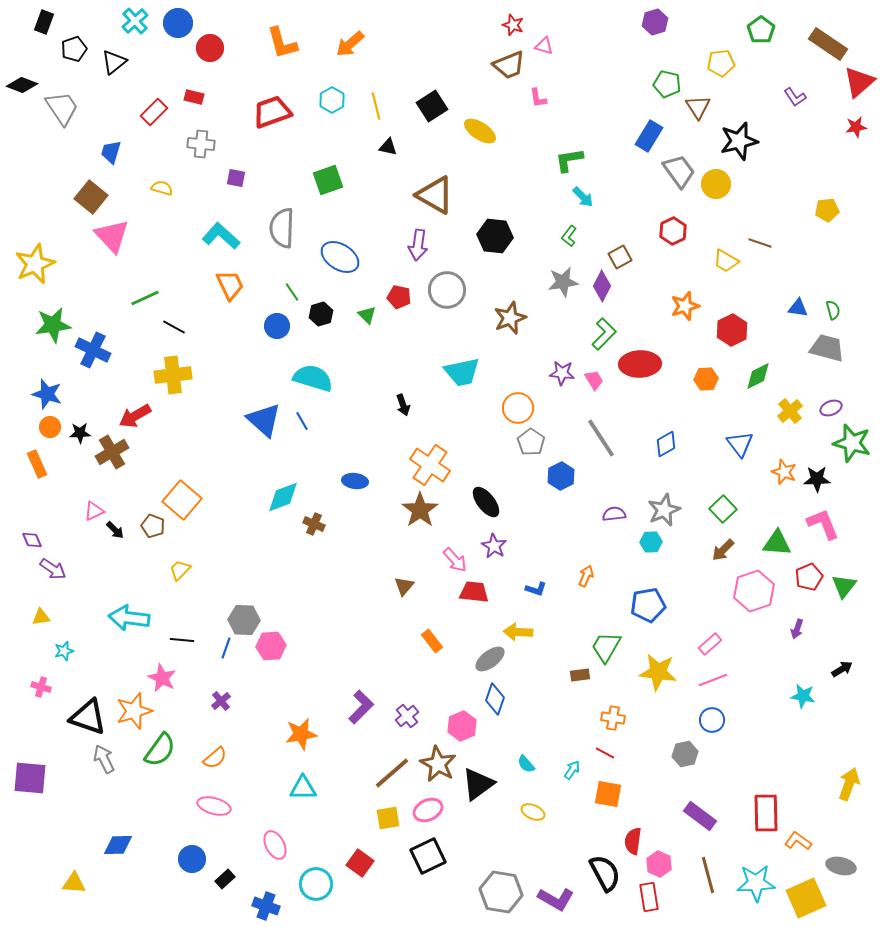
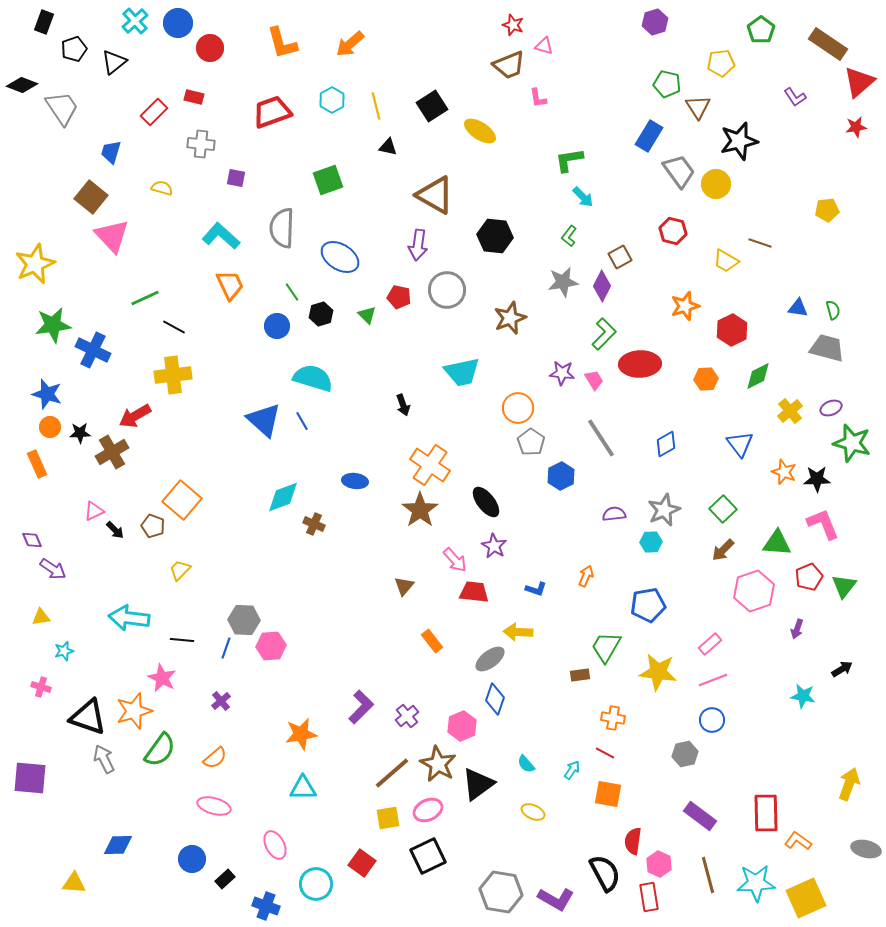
red hexagon at (673, 231): rotated 20 degrees counterclockwise
red square at (360, 863): moved 2 px right
gray ellipse at (841, 866): moved 25 px right, 17 px up
